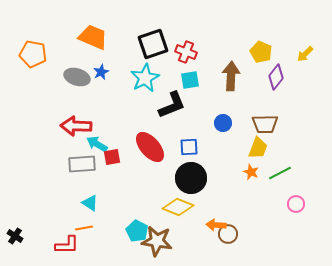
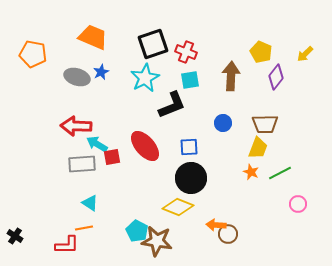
red ellipse: moved 5 px left, 1 px up
pink circle: moved 2 px right
